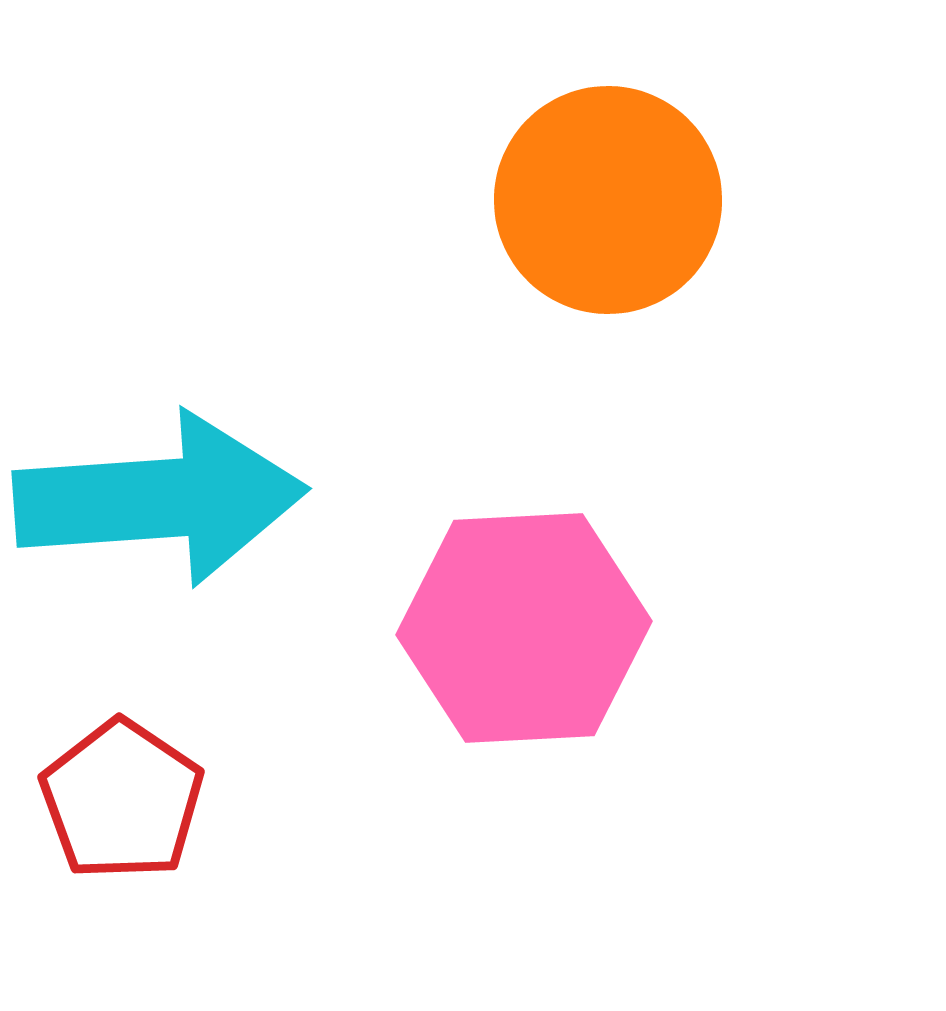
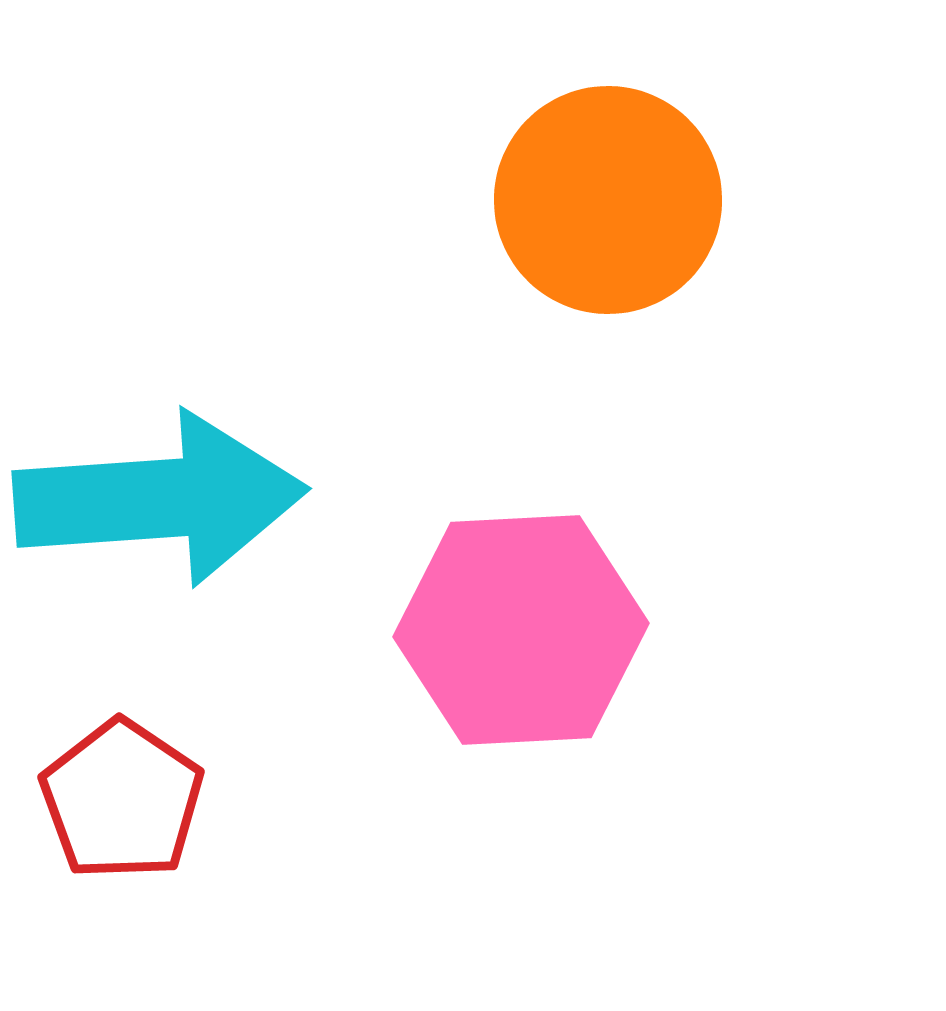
pink hexagon: moved 3 px left, 2 px down
